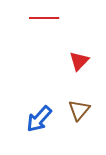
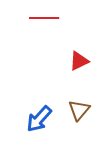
red triangle: rotated 20 degrees clockwise
